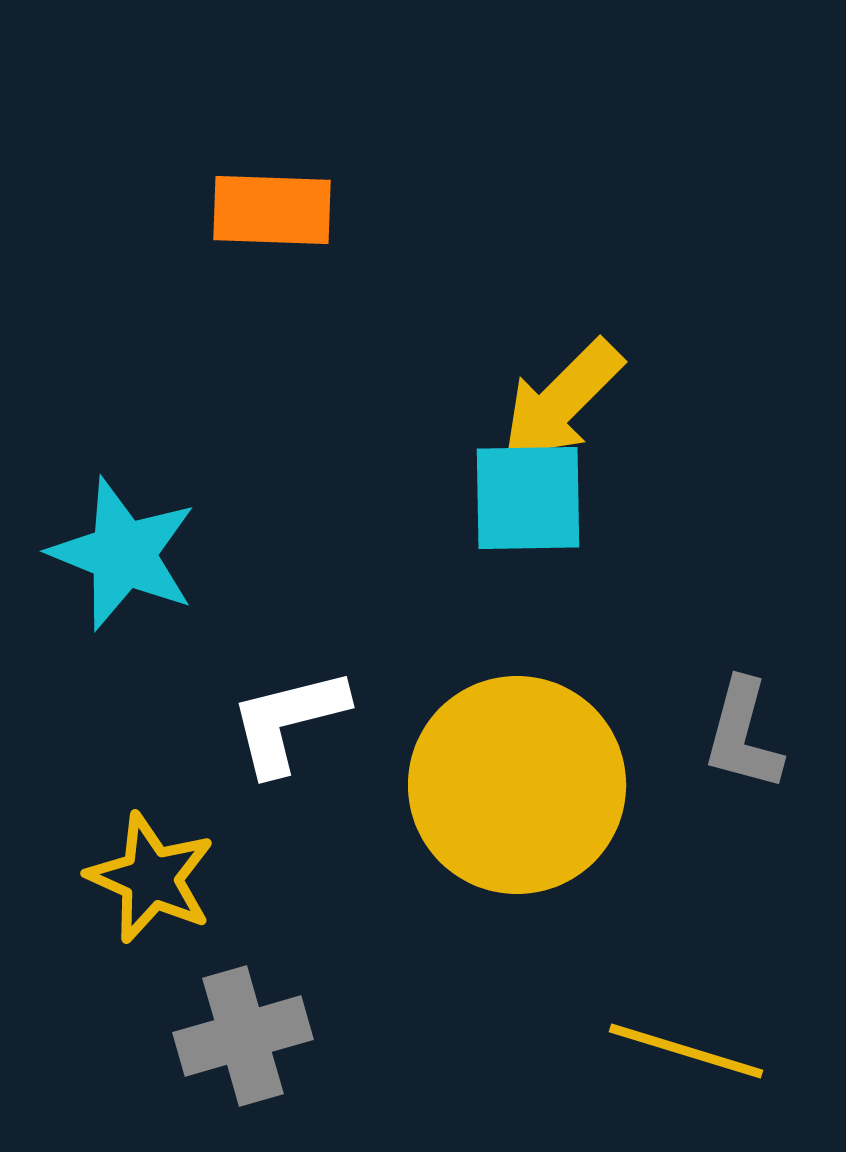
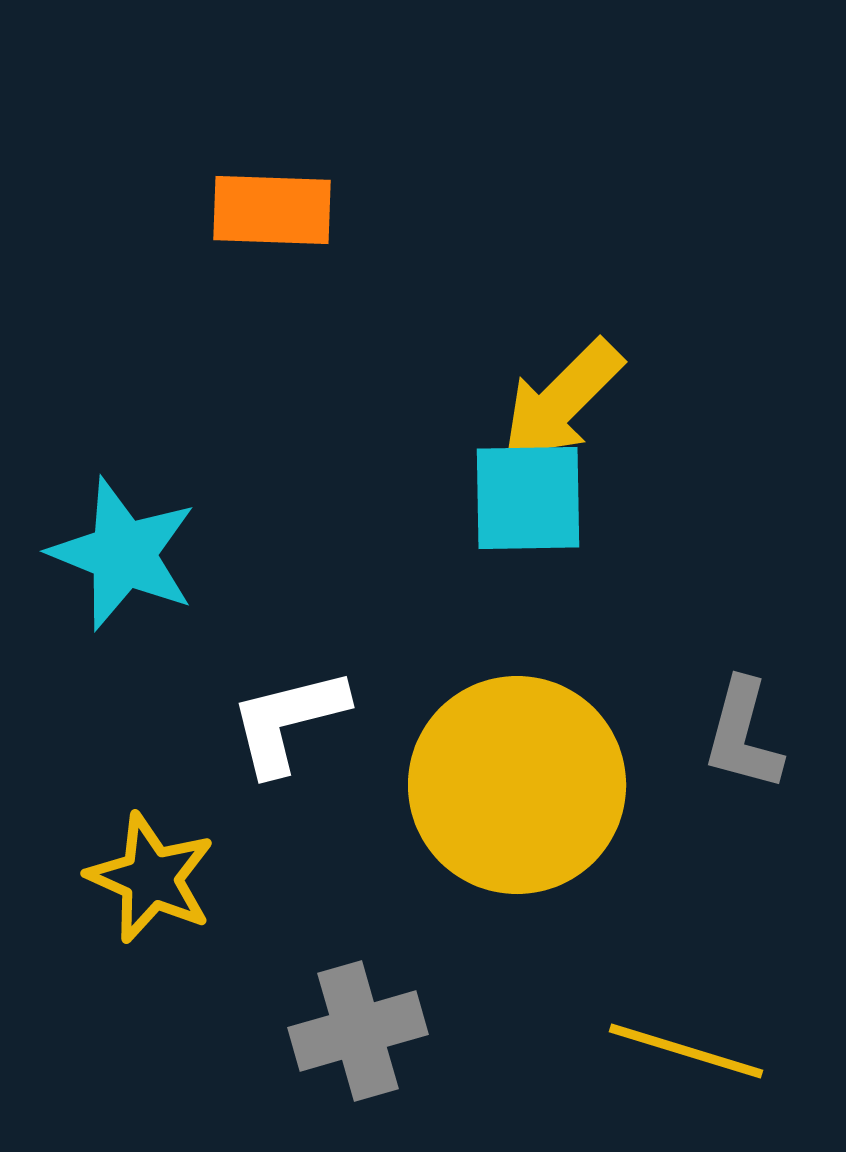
gray cross: moved 115 px right, 5 px up
